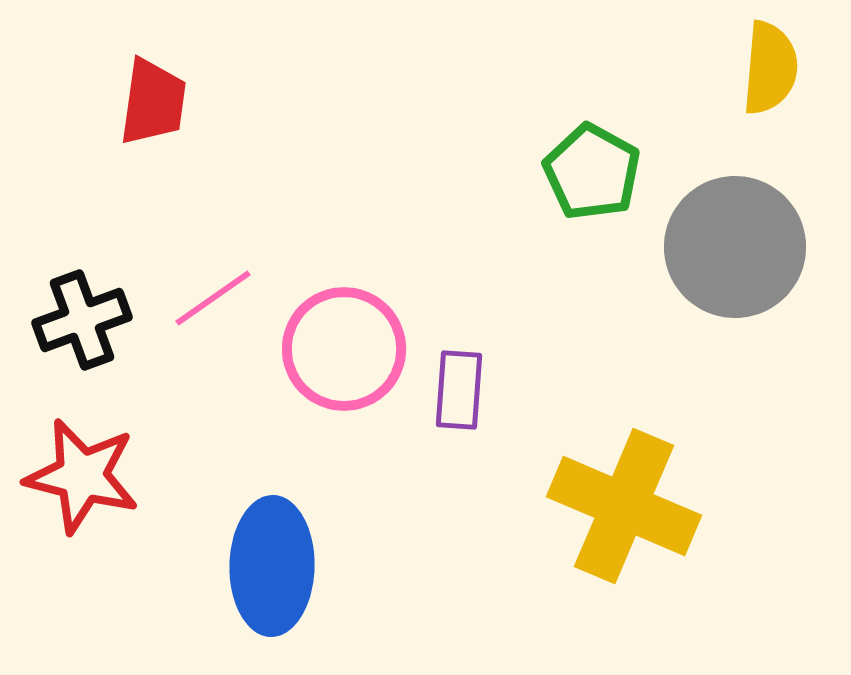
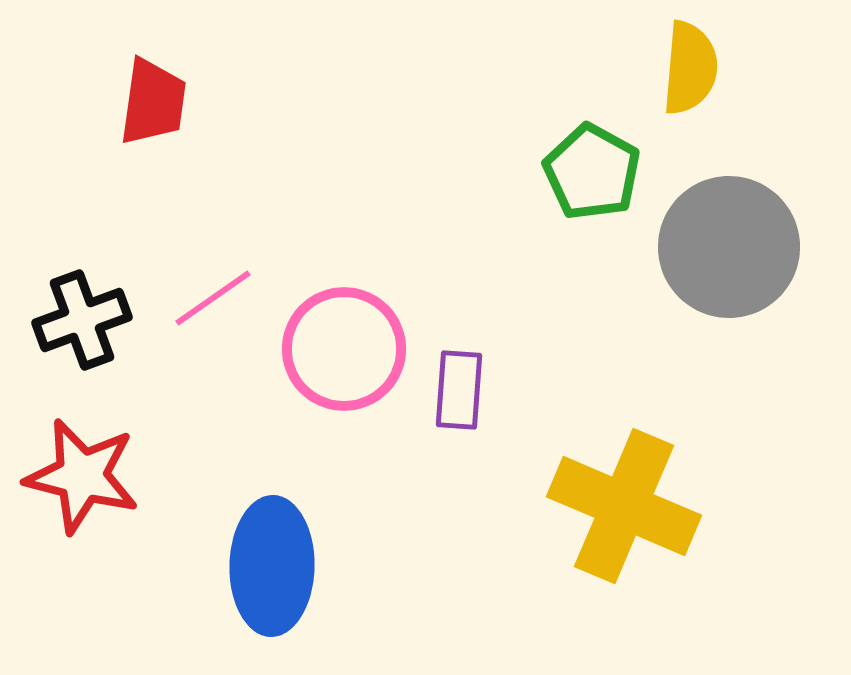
yellow semicircle: moved 80 px left
gray circle: moved 6 px left
